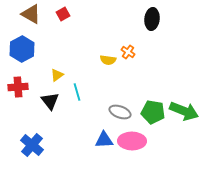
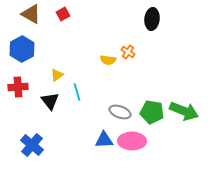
green pentagon: moved 1 px left
